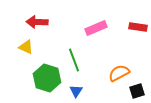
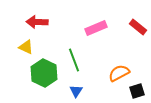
red rectangle: rotated 30 degrees clockwise
green hexagon: moved 3 px left, 5 px up; rotated 8 degrees clockwise
